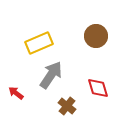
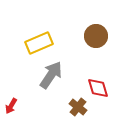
red arrow: moved 5 px left, 13 px down; rotated 98 degrees counterclockwise
brown cross: moved 11 px right, 1 px down
